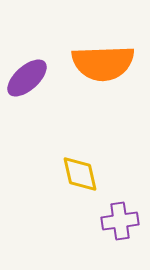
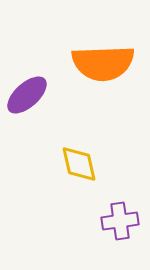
purple ellipse: moved 17 px down
yellow diamond: moved 1 px left, 10 px up
